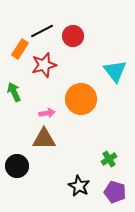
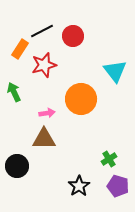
black star: rotated 10 degrees clockwise
purple pentagon: moved 3 px right, 6 px up
